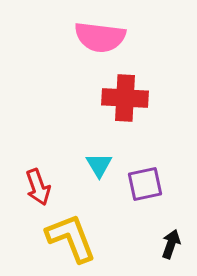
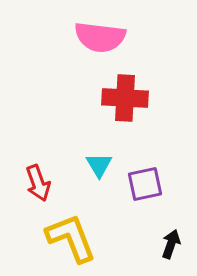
red arrow: moved 4 px up
